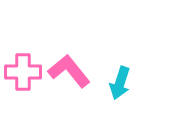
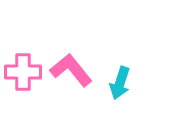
pink L-shape: moved 2 px right, 1 px up
